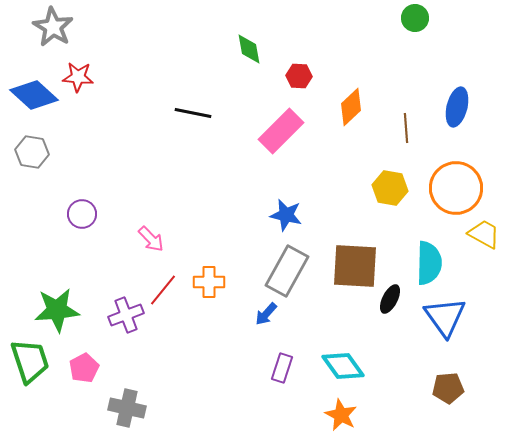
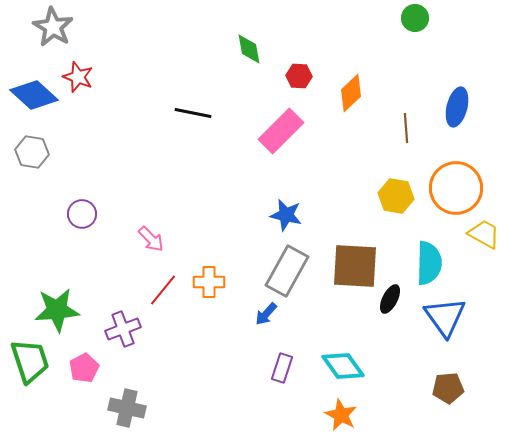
red star: rotated 16 degrees clockwise
orange diamond: moved 14 px up
yellow hexagon: moved 6 px right, 8 px down
purple cross: moved 3 px left, 14 px down
